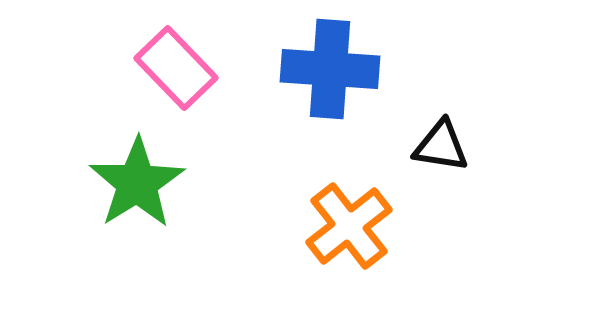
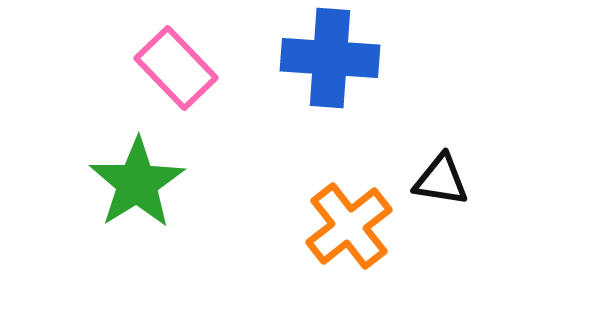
blue cross: moved 11 px up
black triangle: moved 34 px down
